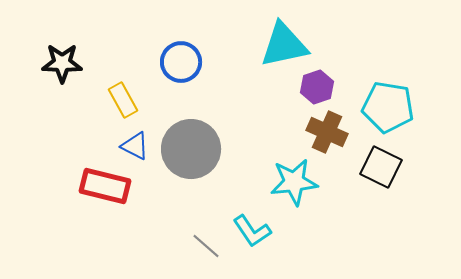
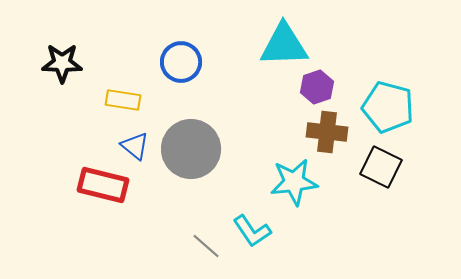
cyan triangle: rotated 10 degrees clockwise
yellow rectangle: rotated 52 degrees counterclockwise
cyan pentagon: rotated 6 degrees clockwise
brown cross: rotated 18 degrees counterclockwise
blue triangle: rotated 12 degrees clockwise
red rectangle: moved 2 px left, 1 px up
